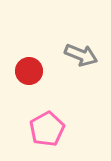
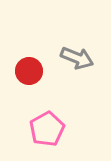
gray arrow: moved 4 px left, 3 px down
